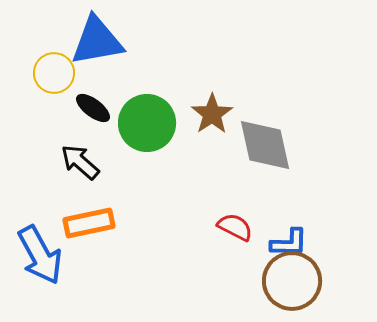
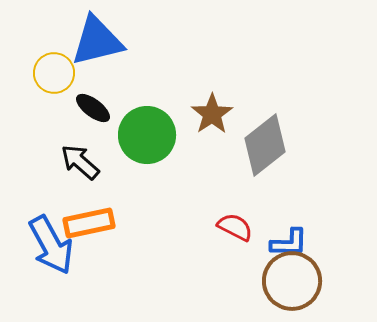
blue triangle: rotated 4 degrees counterclockwise
green circle: moved 12 px down
gray diamond: rotated 64 degrees clockwise
blue arrow: moved 11 px right, 10 px up
